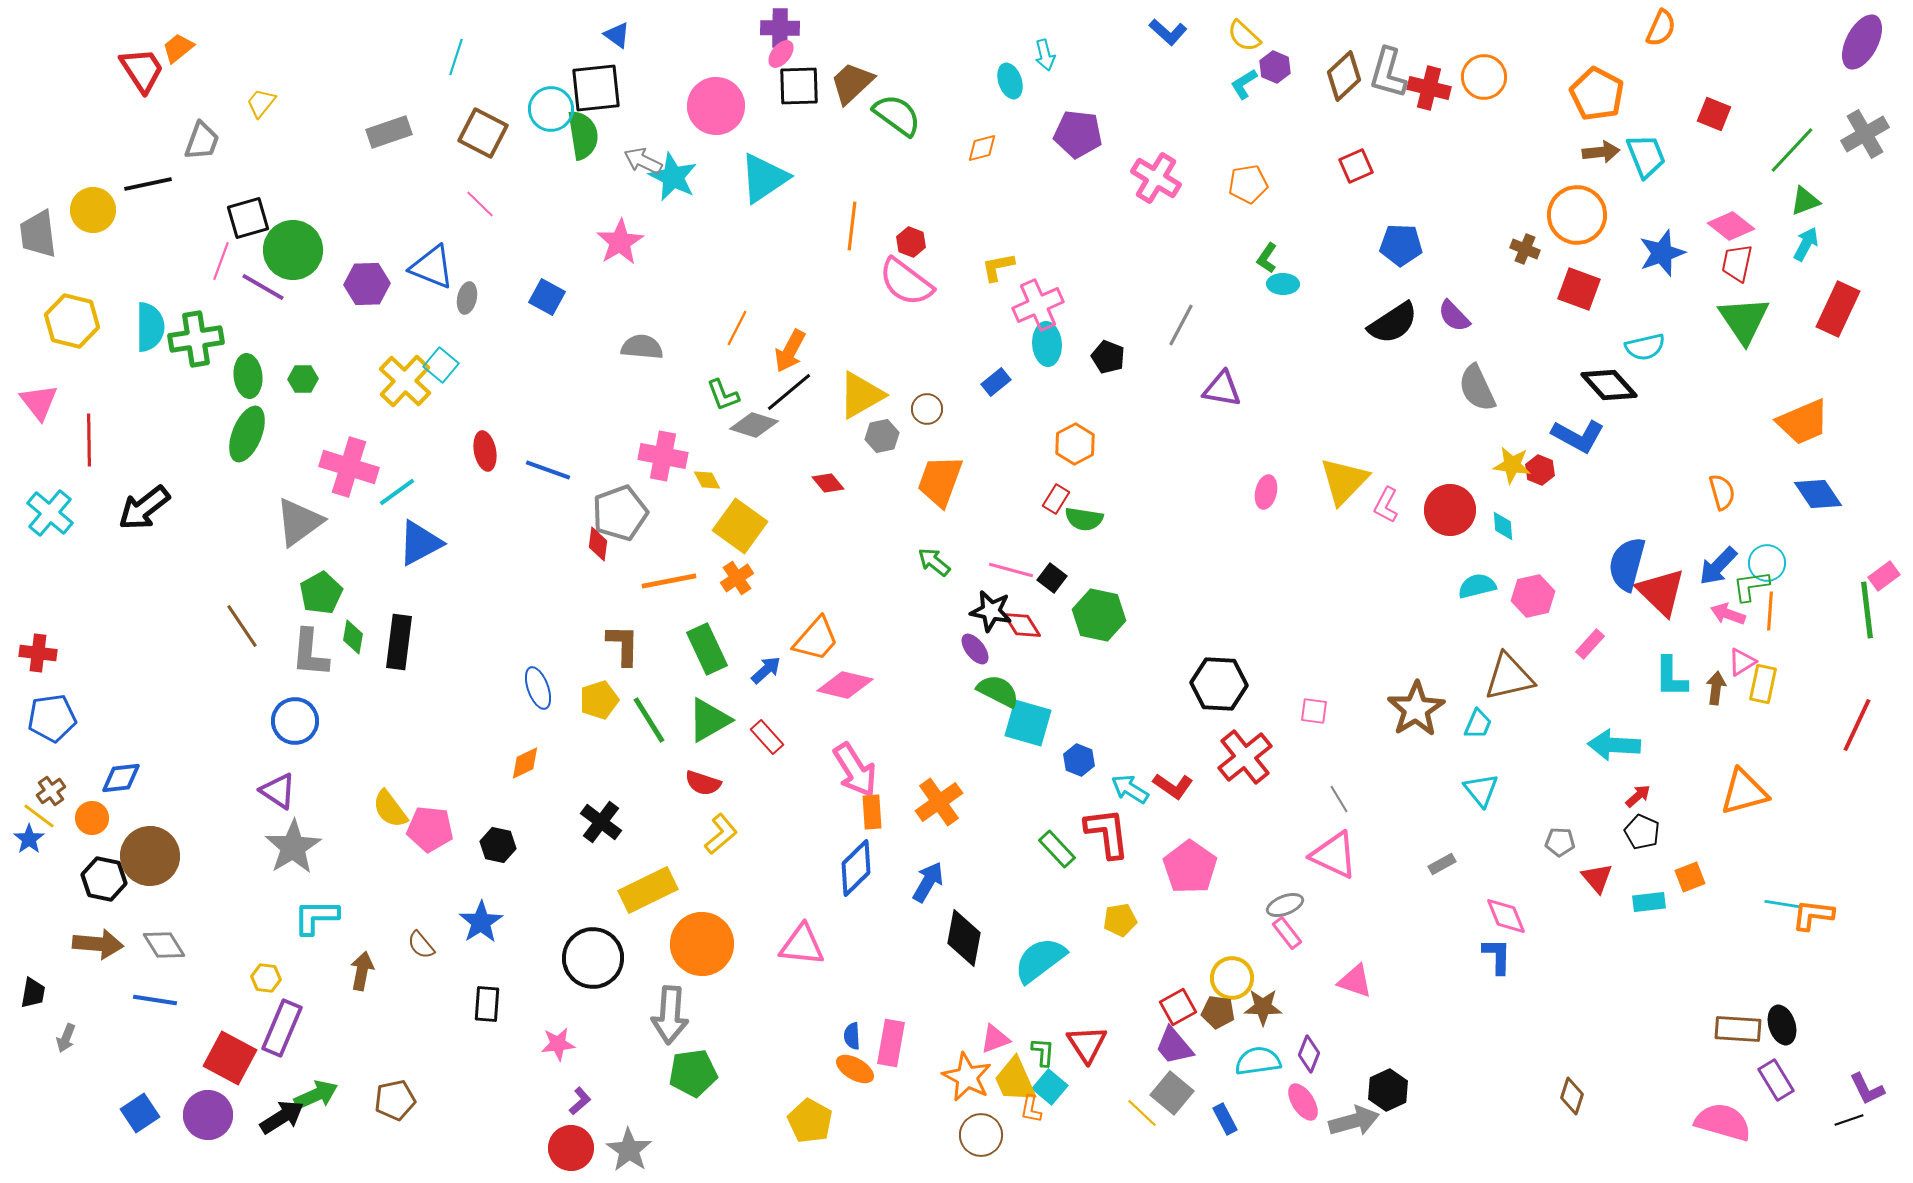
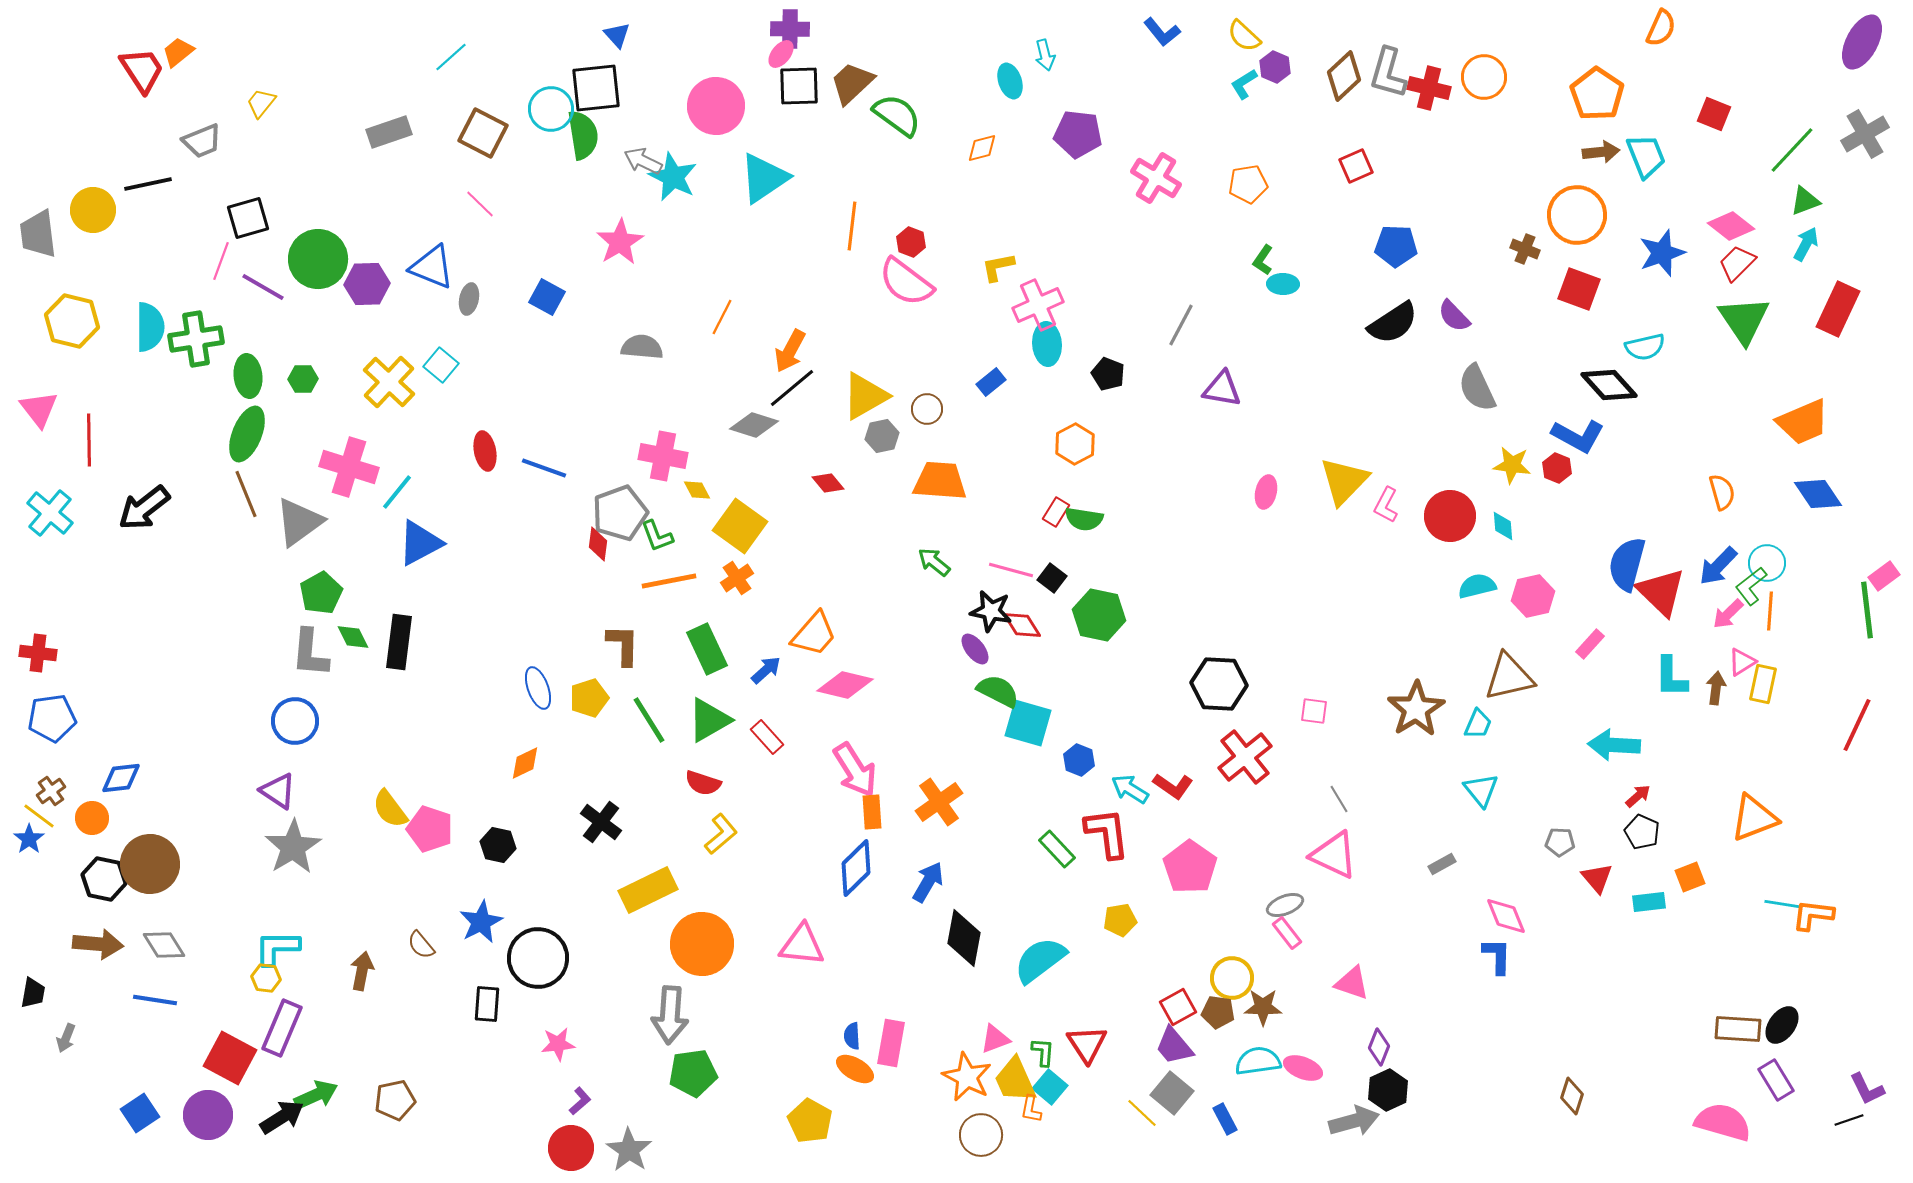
purple cross at (780, 28): moved 10 px right, 1 px down
blue L-shape at (1168, 32): moved 6 px left; rotated 9 degrees clockwise
blue triangle at (617, 35): rotated 12 degrees clockwise
orange trapezoid at (178, 48): moved 4 px down
cyan line at (456, 57): moved 5 px left; rotated 30 degrees clockwise
orange pentagon at (1597, 94): rotated 6 degrees clockwise
gray trapezoid at (202, 141): rotated 48 degrees clockwise
blue pentagon at (1401, 245): moved 5 px left, 1 px down
green circle at (293, 250): moved 25 px right, 9 px down
green L-shape at (1267, 258): moved 4 px left, 2 px down
red trapezoid at (1737, 263): rotated 33 degrees clockwise
gray ellipse at (467, 298): moved 2 px right, 1 px down
orange line at (737, 328): moved 15 px left, 11 px up
black pentagon at (1108, 357): moved 17 px down
yellow cross at (405, 381): moved 16 px left, 1 px down
blue rectangle at (996, 382): moved 5 px left
black line at (789, 392): moved 3 px right, 4 px up
green L-shape at (723, 395): moved 66 px left, 141 px down
yellow triangle at (861, 395): moved 4 px right, 1 px down
pink triangle at (39, 402): moved 7 px down
blue line at (548, 470): moved 4 px left, 2 px up
red hexagon at (1540, 470): moved 17 px right, 2 px up
yellow diamond at (707, 480): moved 10 px left, 10 px down
orange trapezoid at (940, 481): rotated 74 degrees clockwise
cyan line at (397, 492): rotated 15 degrees counterclockwise
red rectangle at (1056, 499): moved 13 px down
red circle at (1450, 510): moved 6 px down
green L-shape at (1751, 586): rotated 30 degrees counterclockwise
pink arrow at (1728, 614): rotated 64 degrees counterclockwise
brown line at (242, 626): moved 4 px right, 132 px up; rotated 12 degrees clockwise
green diamond at (353, 637): rotated 36 degrees counterclockwise
orange trapezoid at (816, 639): moved 2 px left, 5 px up
yellow pentagon at (599, 700): moved 10 px left, 2 px up
orange triangle at (1744, 792): moved 10 px right, 26 px down; rotated 6 degrees counterclockwise
pink pentagon at (430, 829): rotated 12 degrees clockwise
brown circle at (150, 856): moved 8 px down
cyan L-shape at (316, 917): moved 39 px left, 31 px down
blue star at (481, 922): rotated 6 degrees clockwise
black circle at (593, 958): moved 55 px left
pink triangle at (1355, 981): moved 3 px left, 2 px down
black ellipse at (1782, 1025): rotated 54 degrees clockwise
purple diamond at (1309, 1054): moved 70 px right, 7 px up
pink ellipse at (1303, 1102): moved 34 px up; rotated 36 degrees counterclockwise
